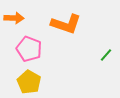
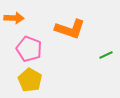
orange L-shape: moved 4 px right, 5 px down
green line: rotated 24 degrees clockwise
yellow pentagon: moved 1 px right, 2 px up
